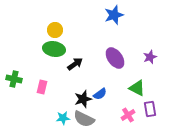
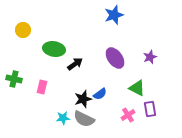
yellow circle: moved 32 px left
